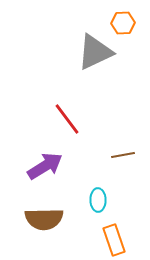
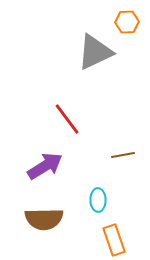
orange hexagon: moved 4 px right, 1 px up
